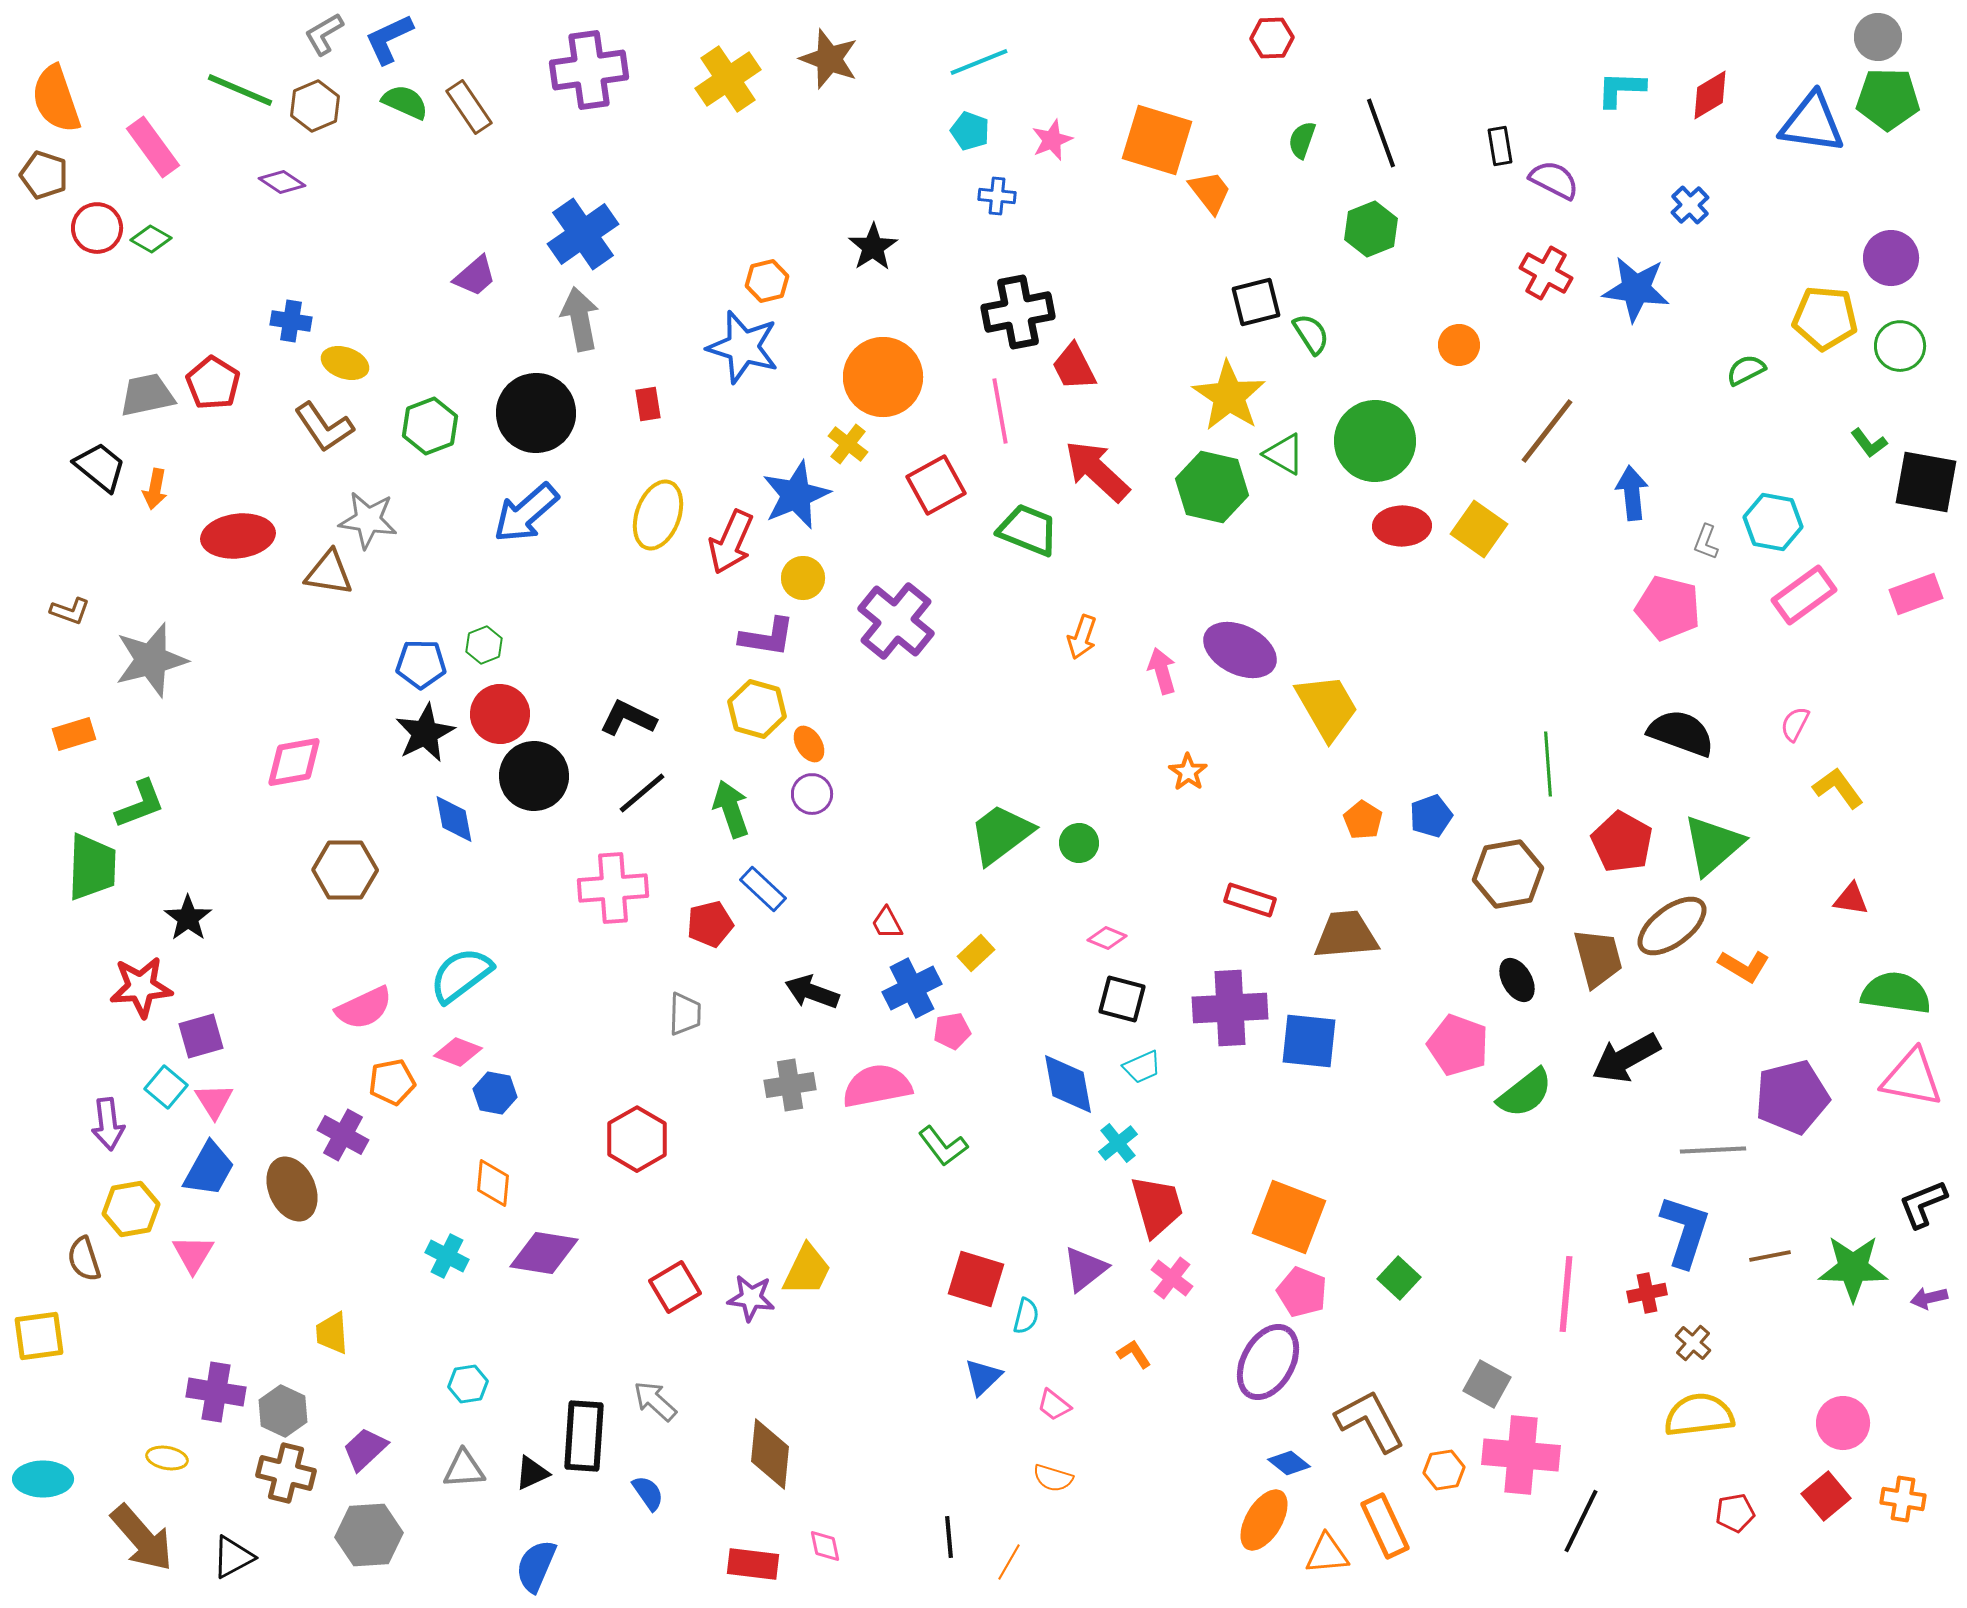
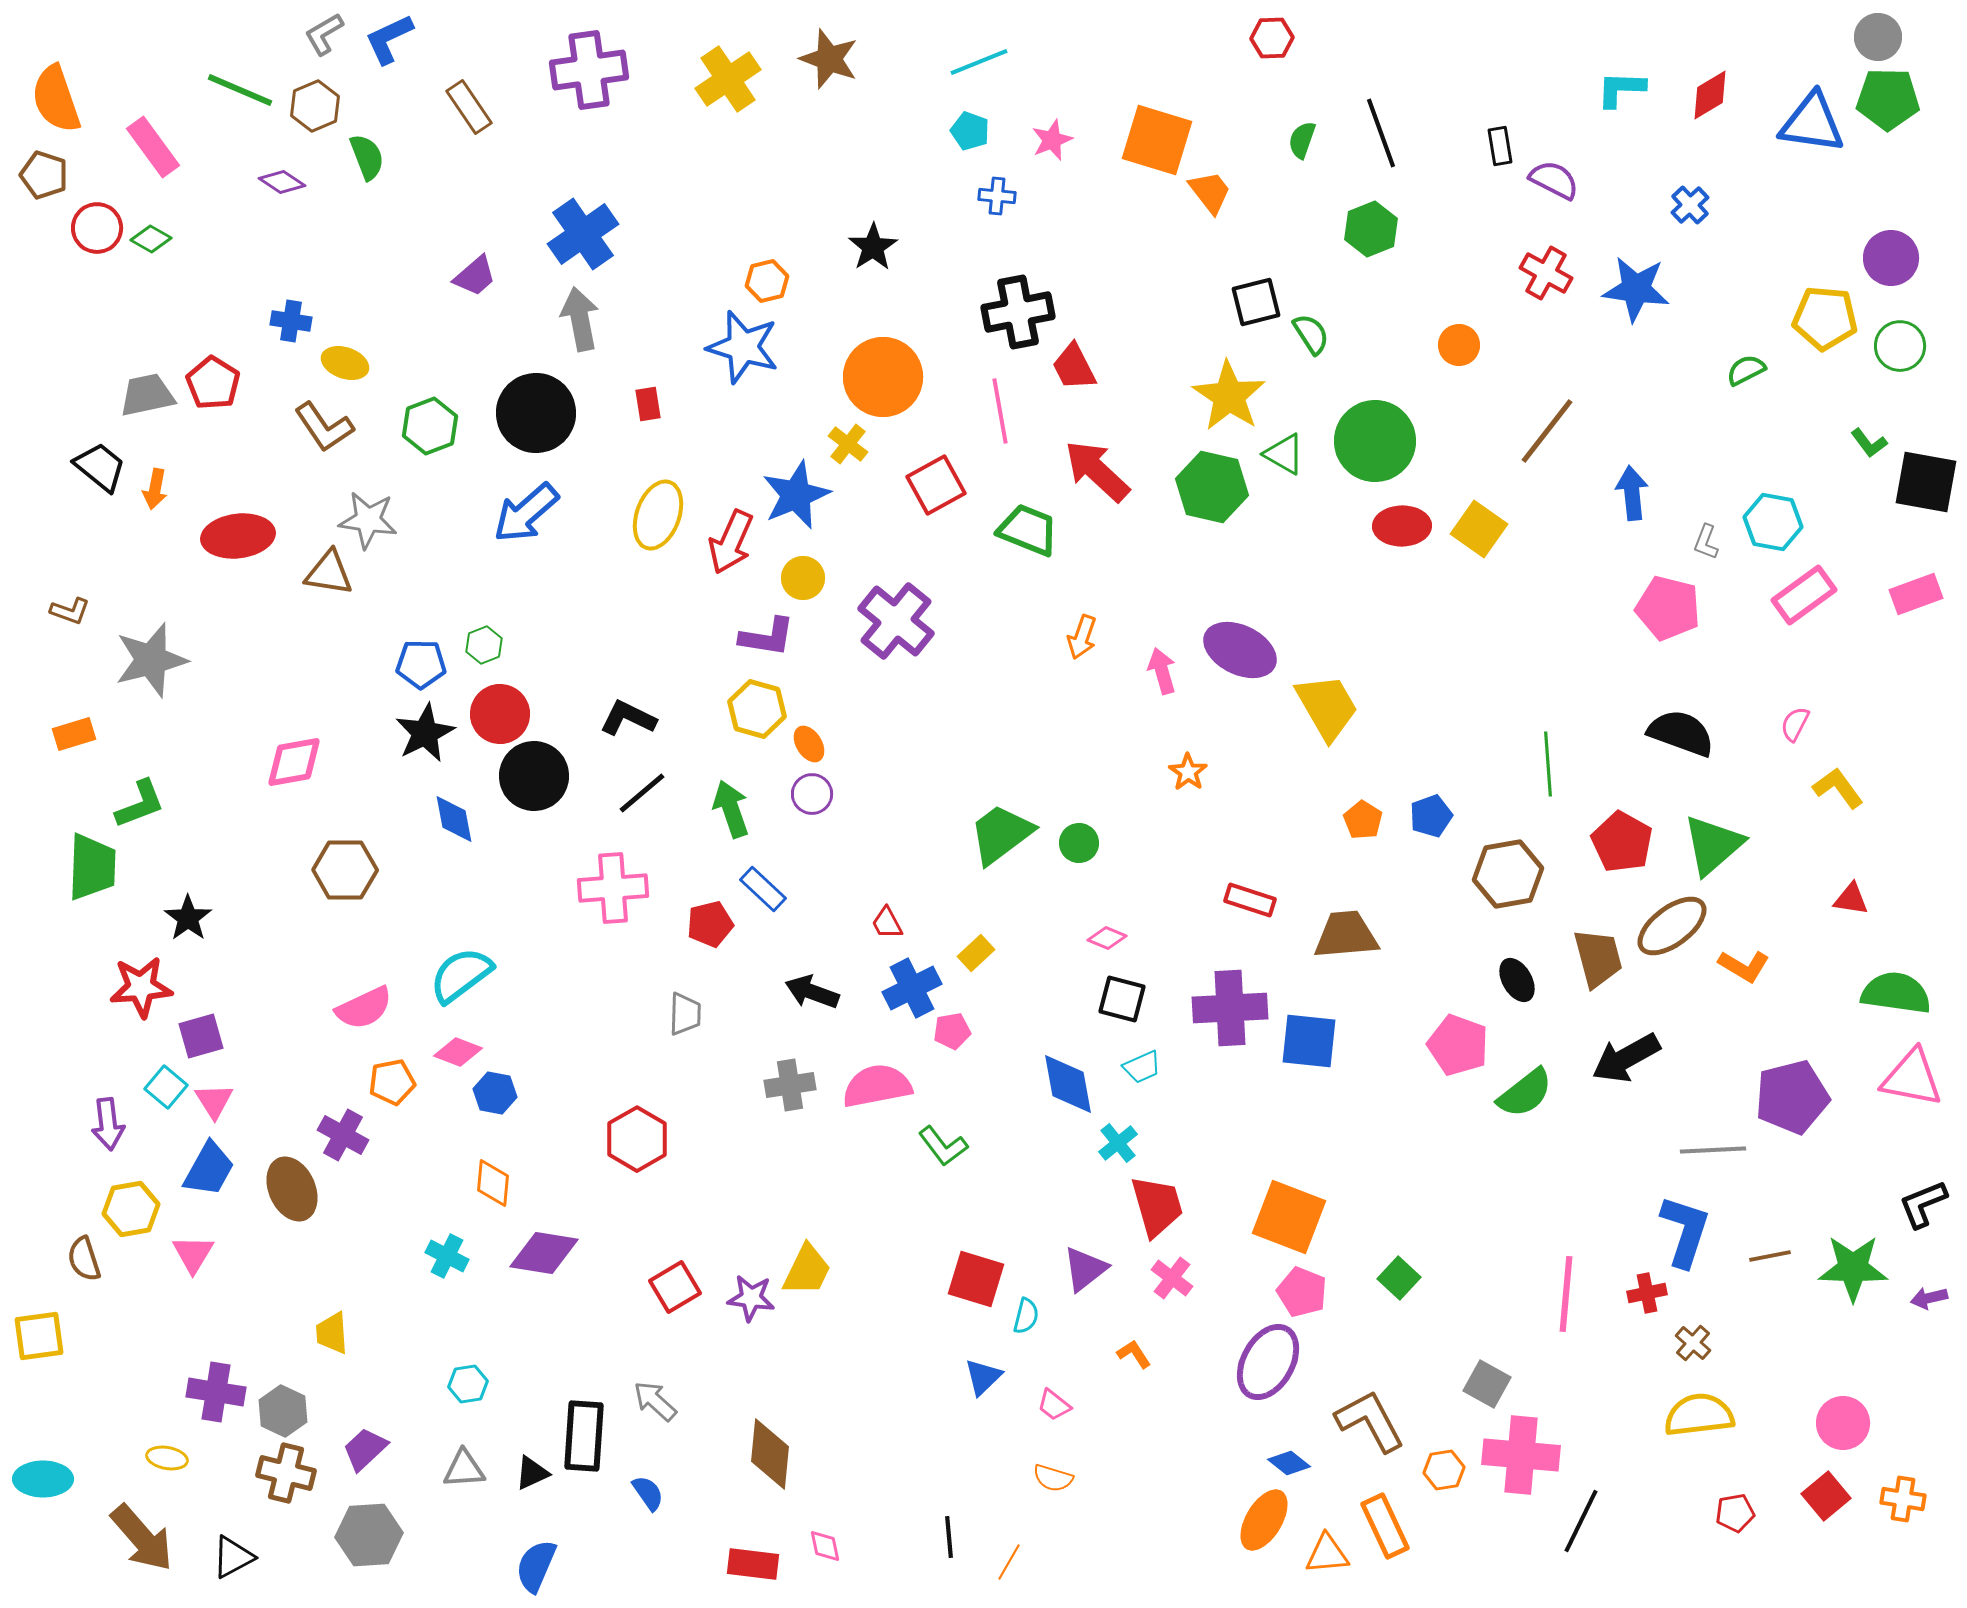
green semicircle at (405, 102): moved 38 px left, 55 px down; rotated 45 degrees clockwise
